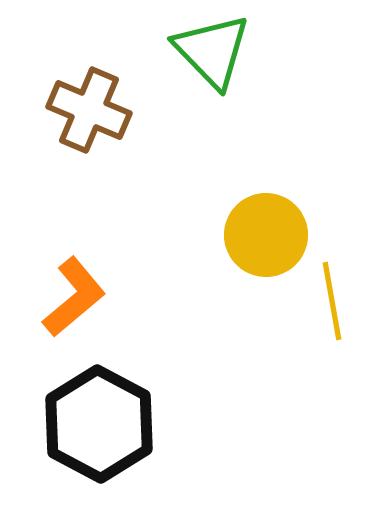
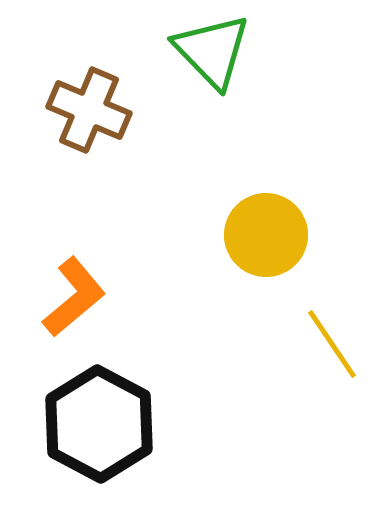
yellow line: moved 43 px down; rotated 24 degrees counterclockwise
